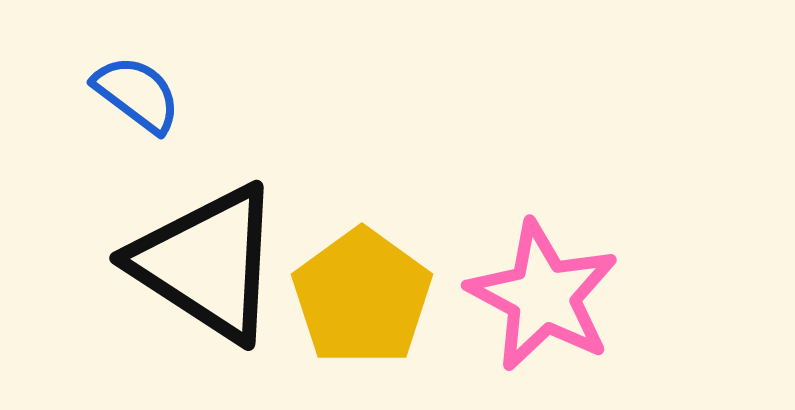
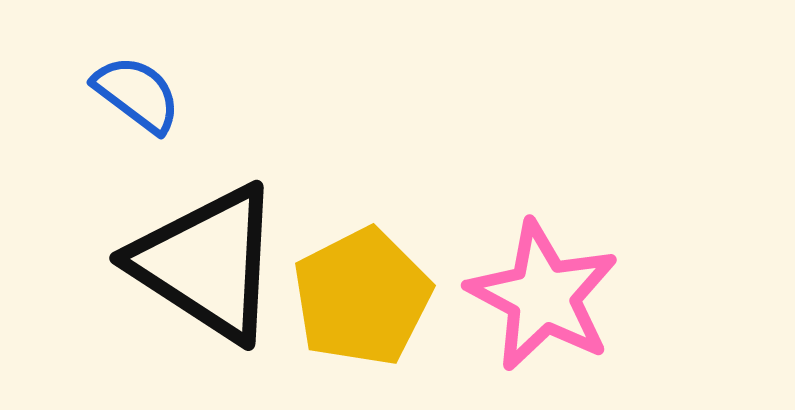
yellow pentagon: rotated 9 degrees clockwise
